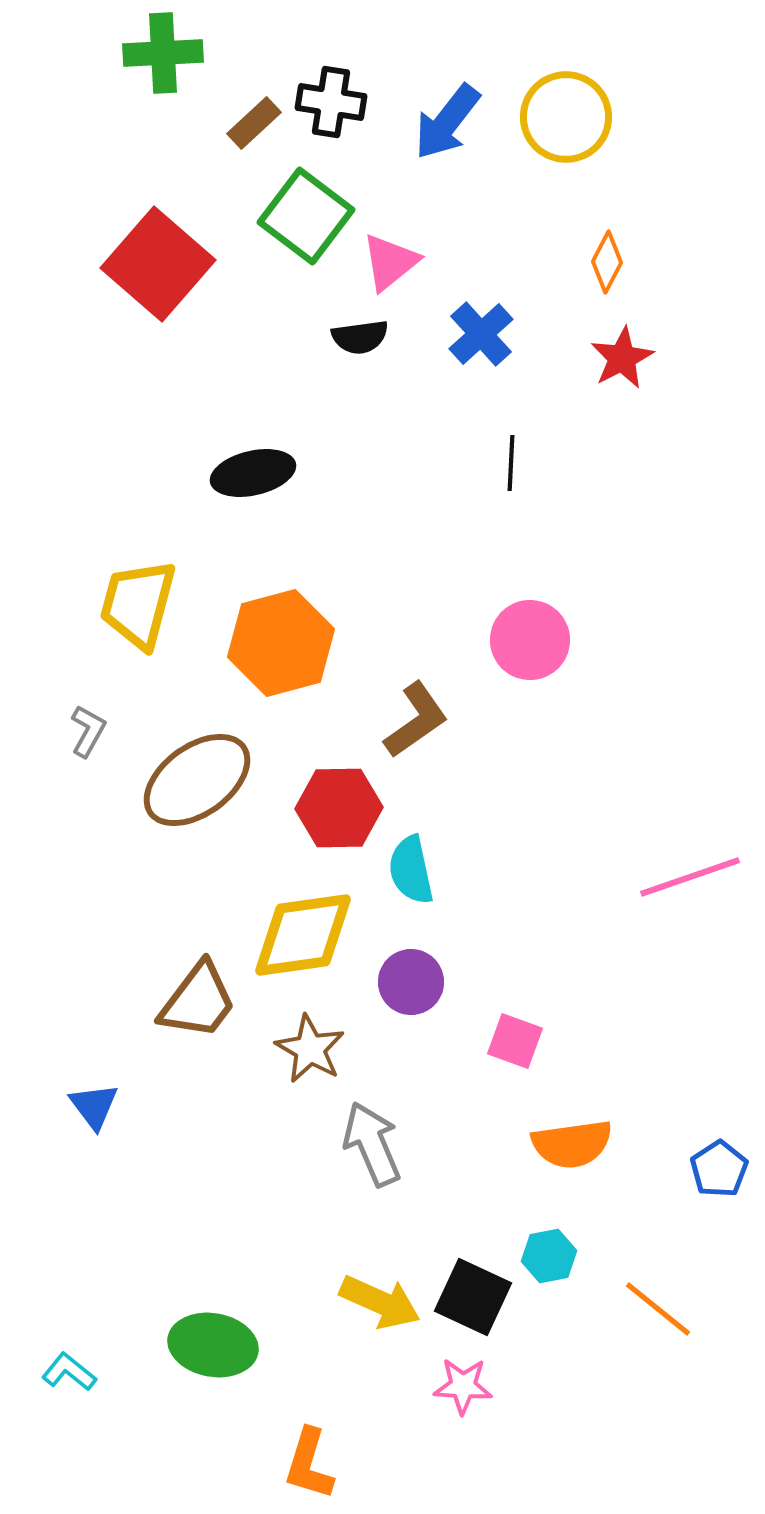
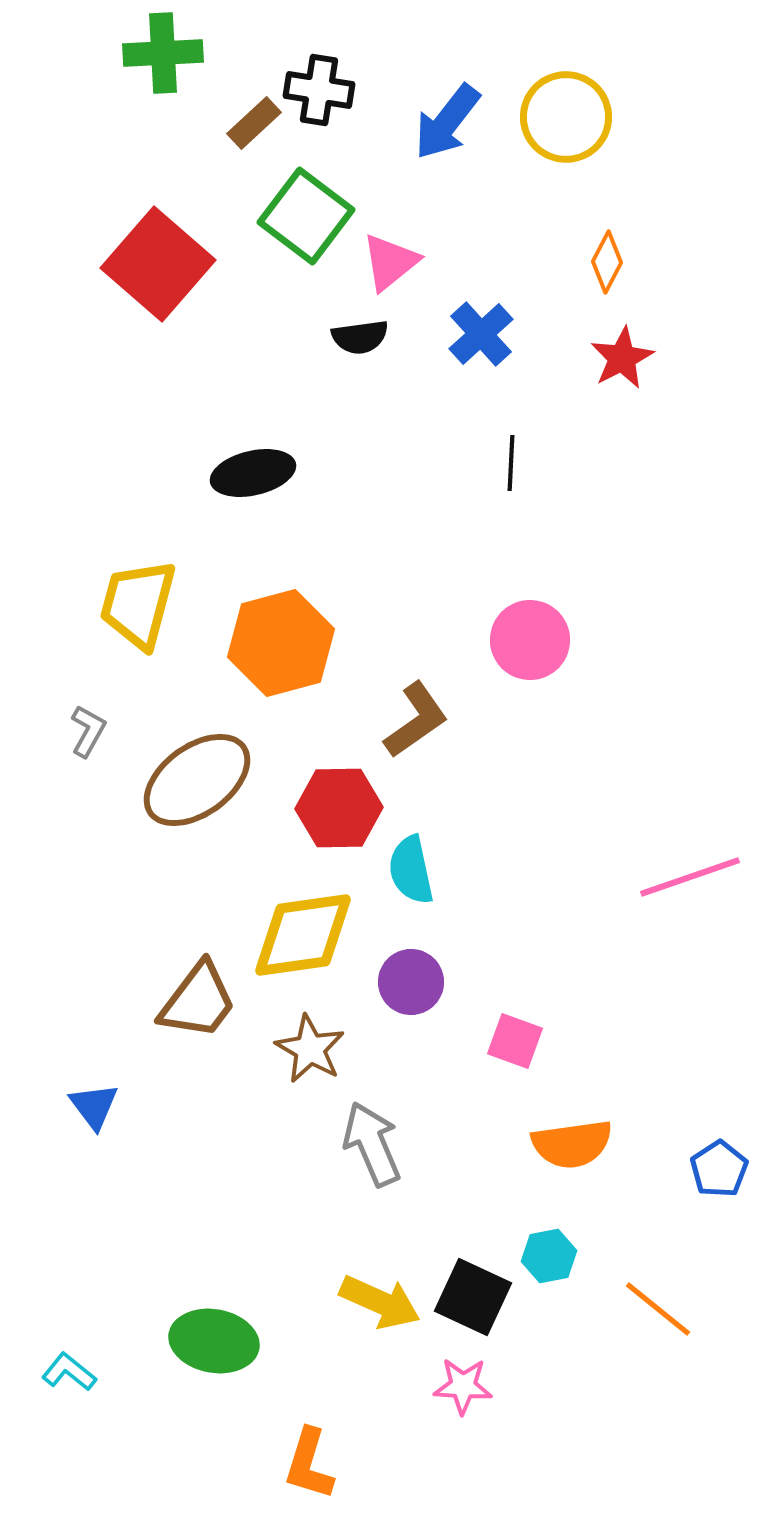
black cross: moved 12 px left, 12 px up
green ellipse: moved 1 px right, 4 px up
